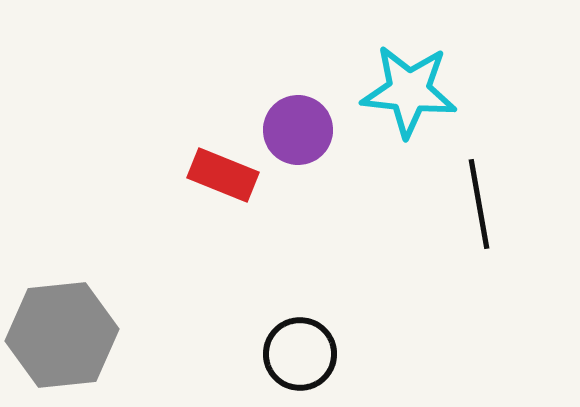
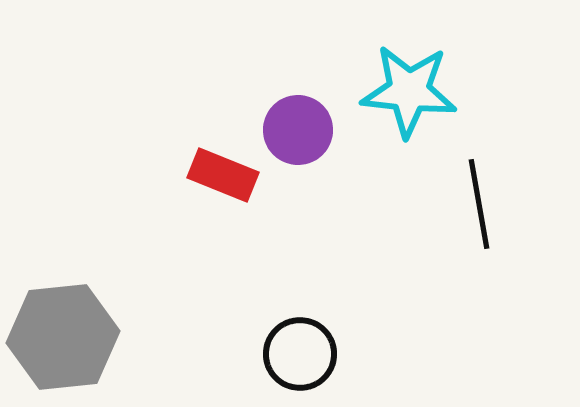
gray hexagon: moved 1 px right, 2 px down
